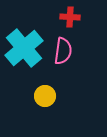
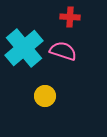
pink semicircle: rotated 80 degrees counterclockwise
